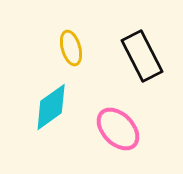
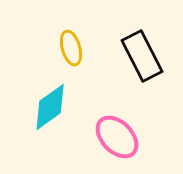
cyan diamond: moved 1 px left
pink ellipse: moved 1 px left, 8 px down
